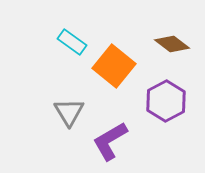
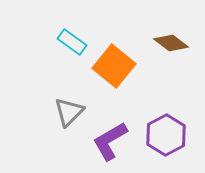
brown diamond: moved 1 px left, 1 px up
purple hexagon: moved 34 px down
gray triangle: rotated 16 degrees clockwise
